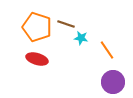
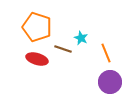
brown line: moved 3 px left, 25 px down
cyan star: rotated 16 degrees clockwise
orange line: moved 1 px left, 3 px down; rotated 12 degrees clockwise
purple circle: moved 3 px left
